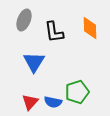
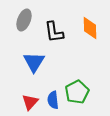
green pentagon: rotated 10 degrees counterclockwise
blue semicircle: moved 2 px up; rotated 72 degrees clockwise
